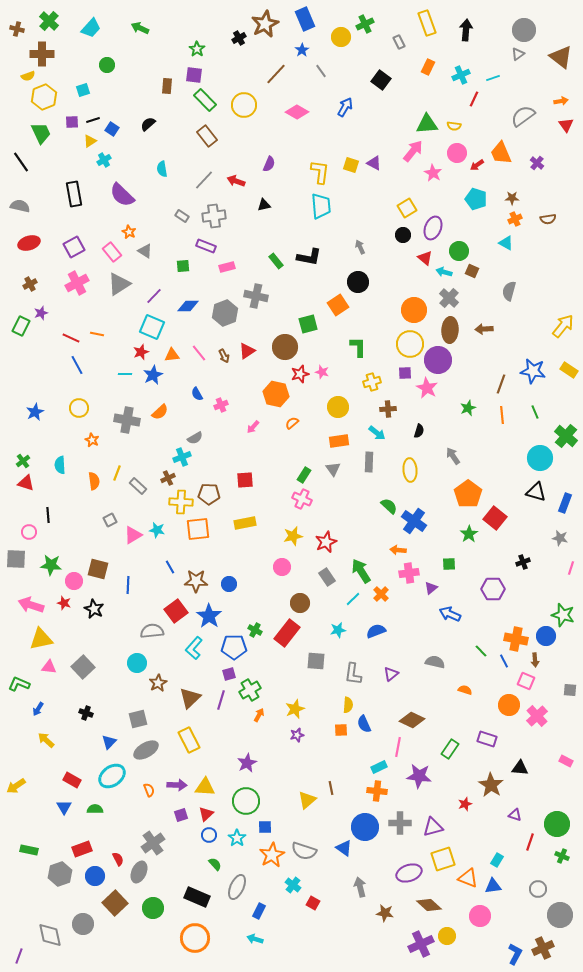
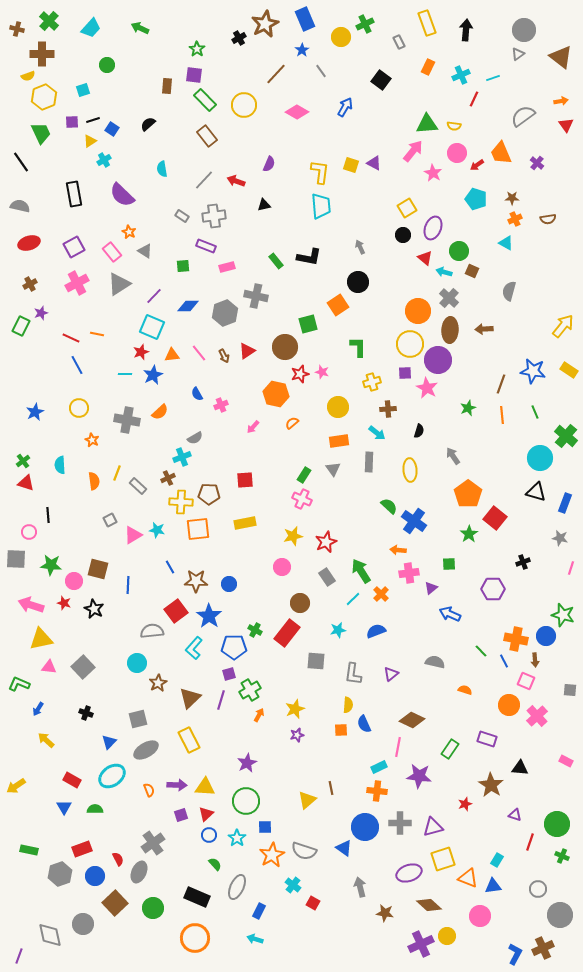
orange circle at (414, 310): moved 4 px right, 1 px down
